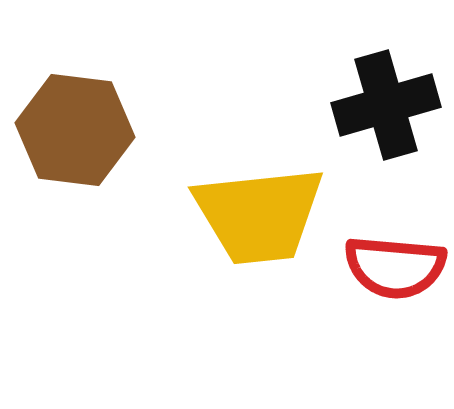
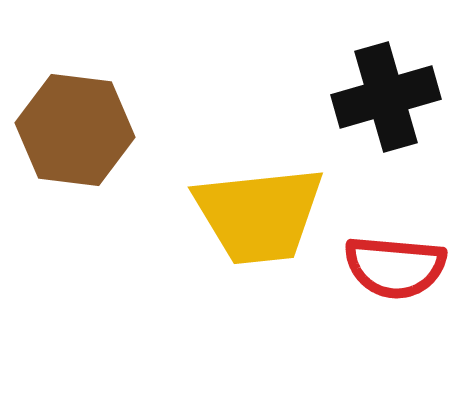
black cross: moved 8 px up
